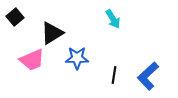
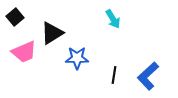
pink trapezoid: moved 8 px left, 8 px up
